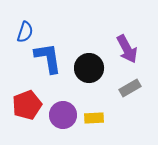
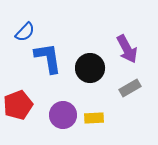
blue semicircle: rotated 25 degrees clockwise
black circle: moved 1 px right
red pentagon: moved 9 px left
